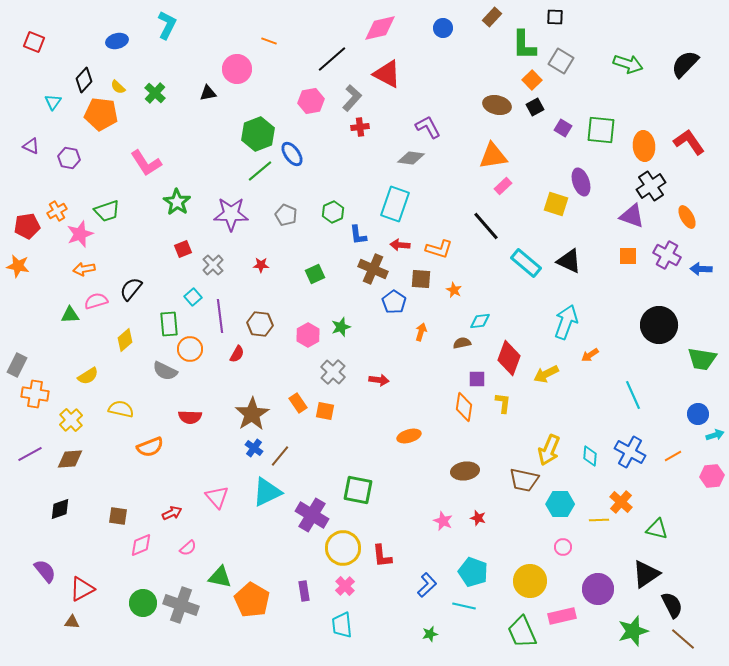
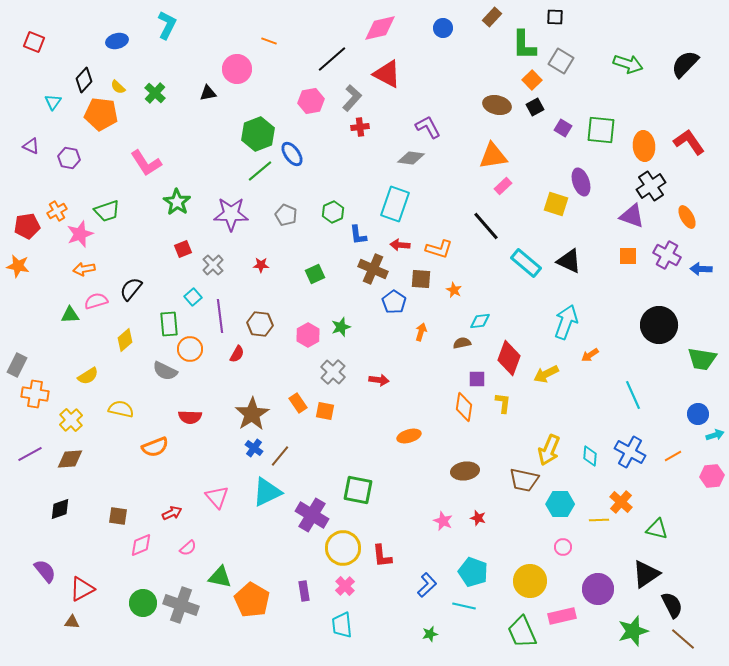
orange semicircle at (150, 447): moved 5 px right
